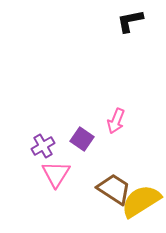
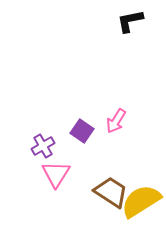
pink arrow: rotated 10 degrees clockwise
purple square: moved 8 px up
brown trapezoid: moved 3 px left, 3 px down
